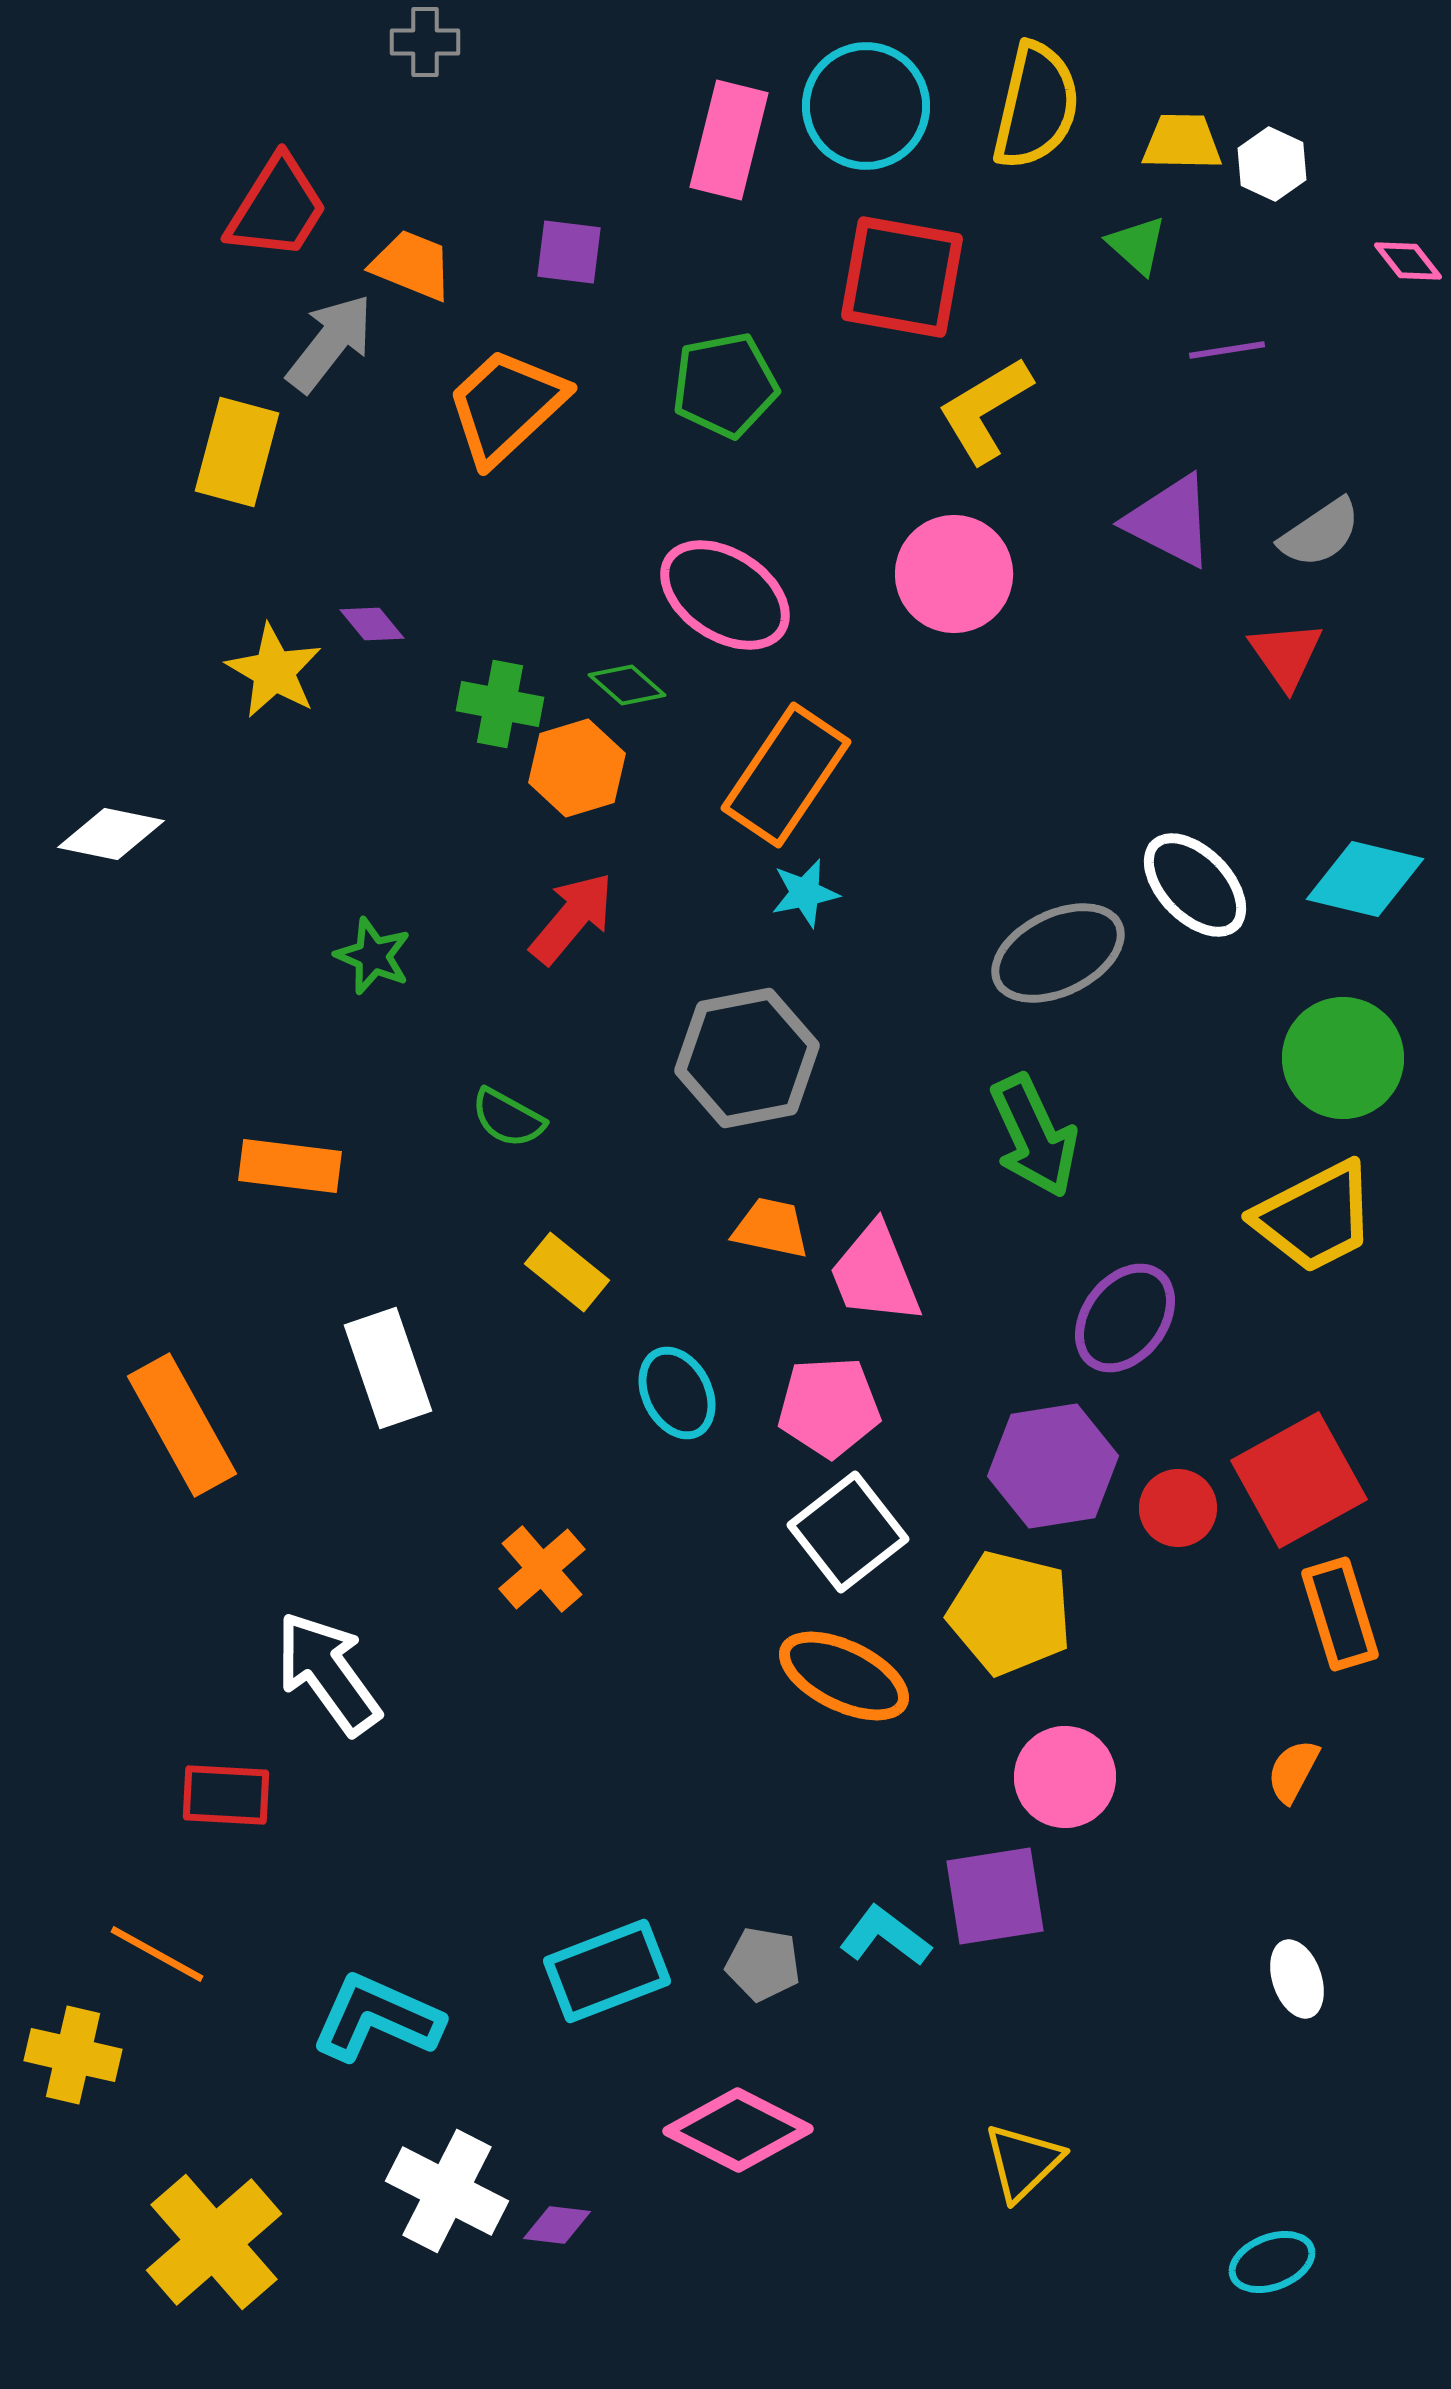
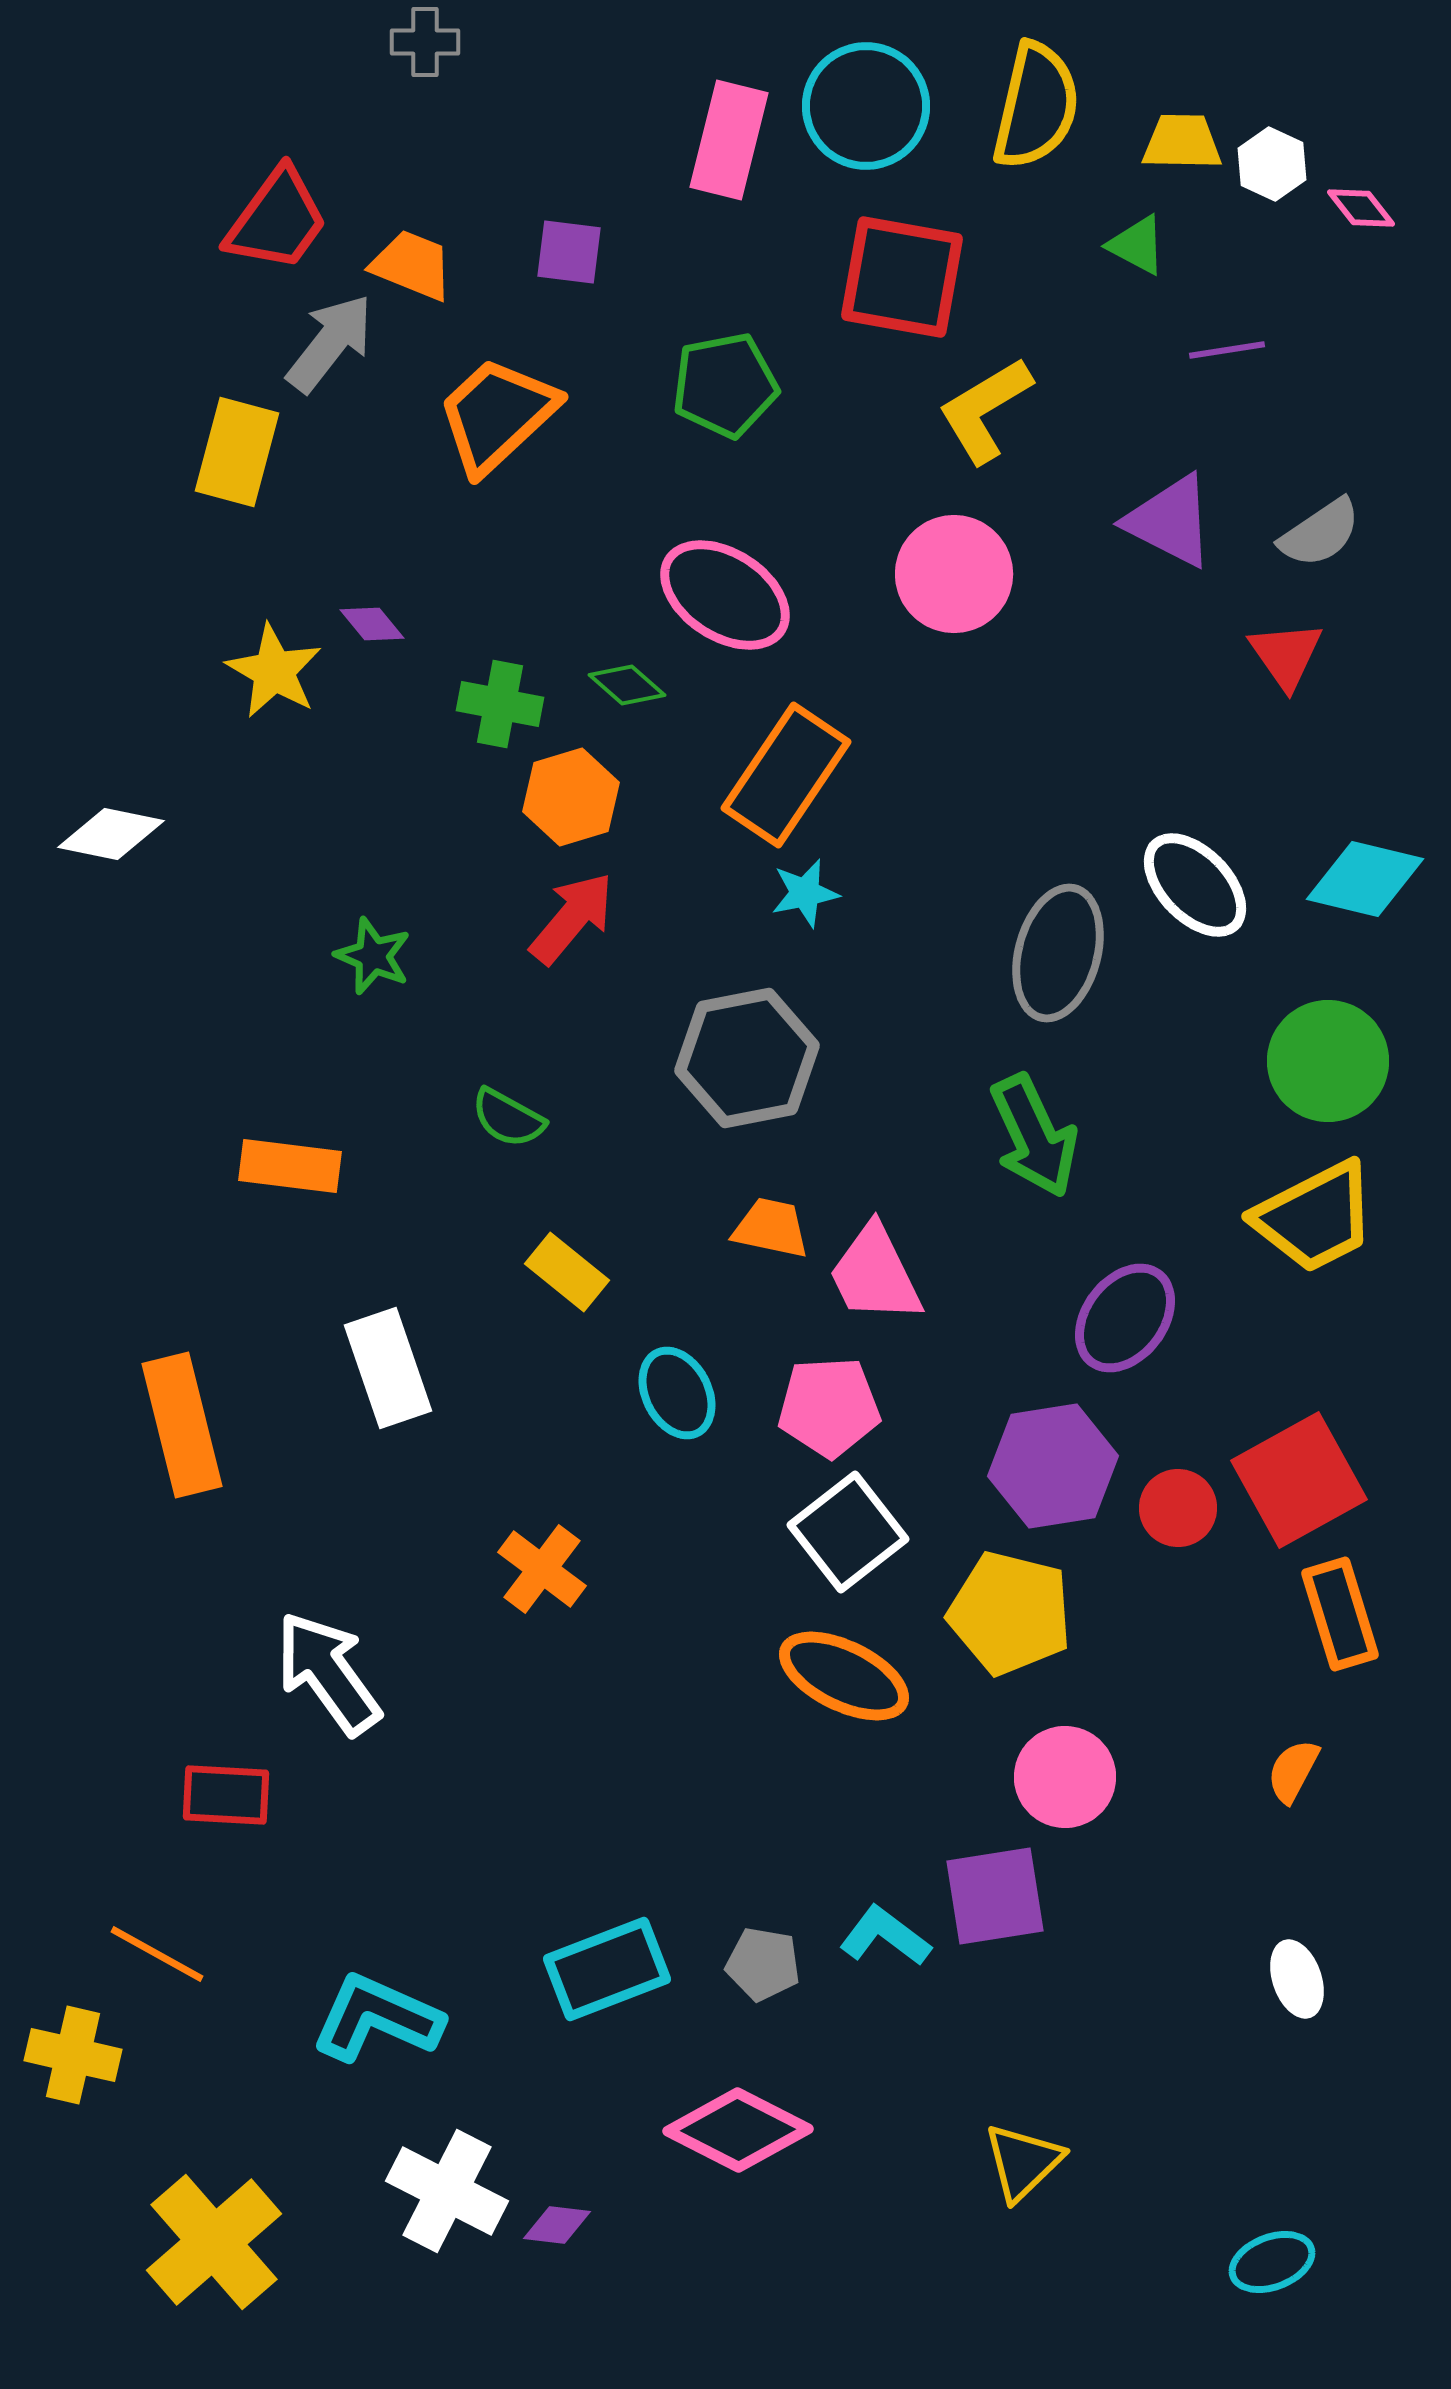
red trapezoid at (277, 208): moved 12 px down; rotated 4 degrees clockwise
green triangle at (1137, 245): rotated 14 degrees counterclockwise
pink diamond at (1408, 261): moved 47 px left, 53 px up
orange trapezoid at (506, 406): moved 9 px left, 9 px down
orange hexagon at (577, 768): moved 6 px left, 29 px down
gray ellipse at (1058, 953): rotated 49 degrees counterclockwise
green circle at (1343, 1058): moved 15 px left, 3 px down
pink trapezoid at (875, 1274): rotated 4 degrees counterclockwise
orange rectangle at (182, 1425): rotated 15 degrees clockwise
orange cross at (542, 1569): rotated 12 degrees counterclockwise
cyan rectangle at (607, 1971): moved 2 px up
